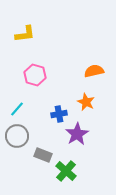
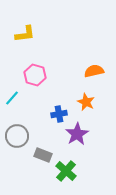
cyan line: moved 5 px left, 11 px up
